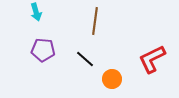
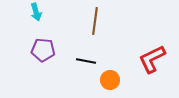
black line: moved 1 px right, 2 px down; rotated 30 degrees counterclockwise
orange circle: moved 2 px left, 1 px down
